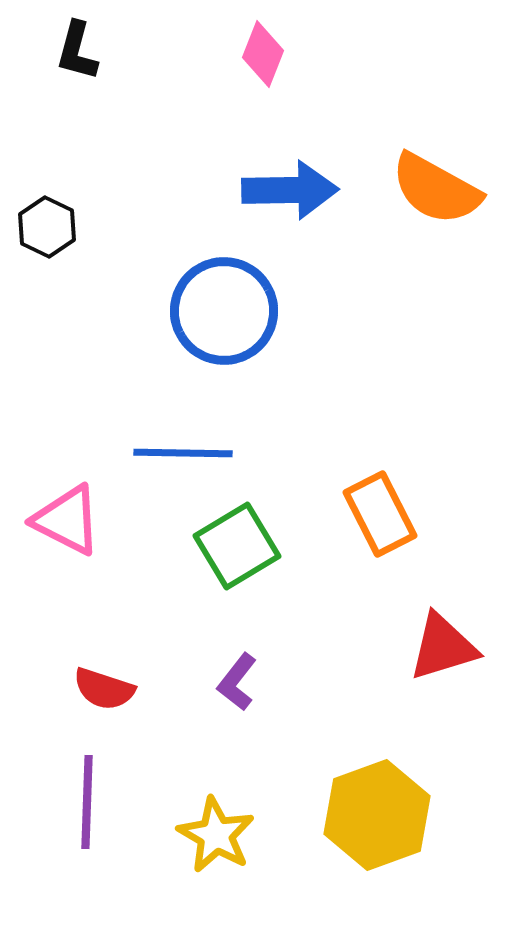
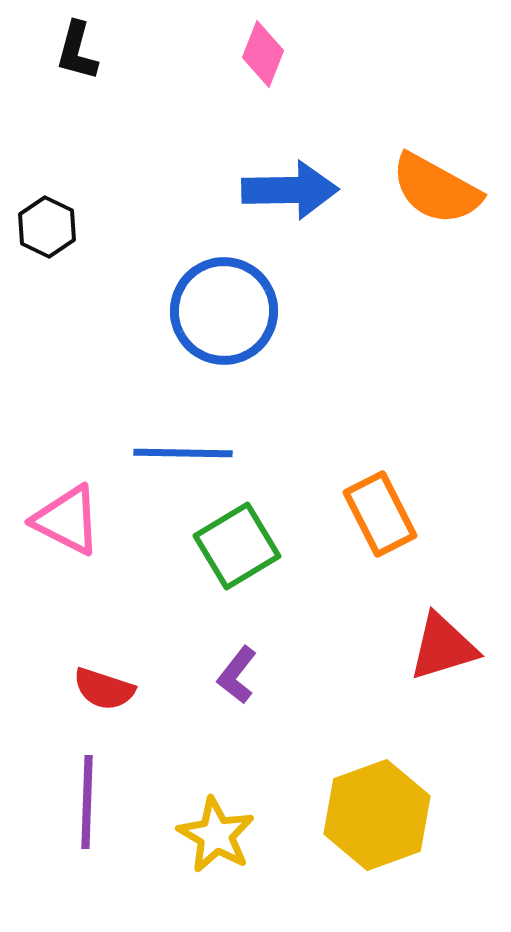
purple L-shape: moved 7 px up
